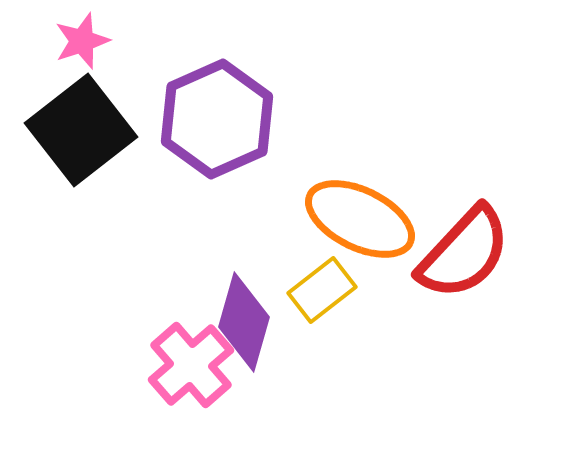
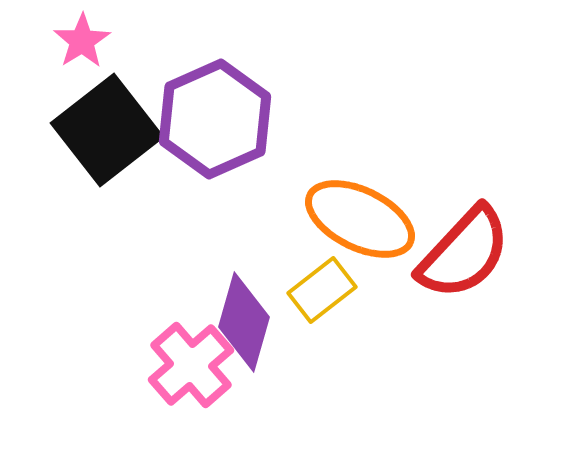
pink star: rotated 14 degrees counterclockwise
purple hexagon: moved 2 px left
black square: moved 26 px right
